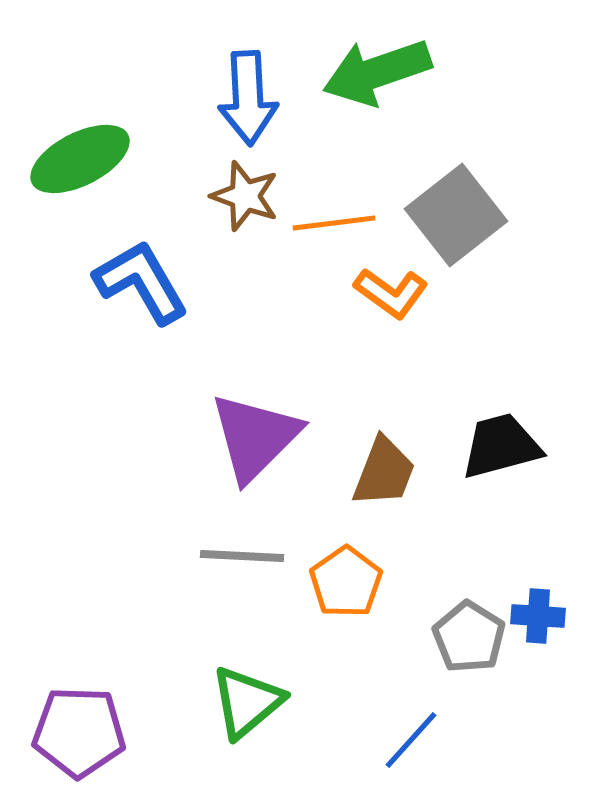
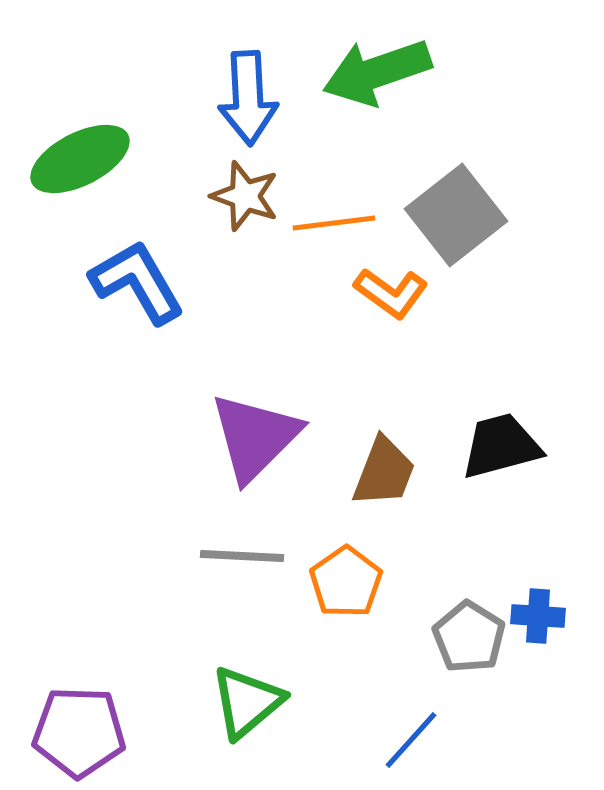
blue L-shape: moved 4 px left
